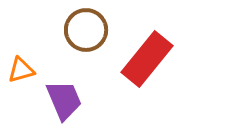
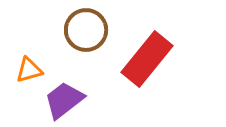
orange triangle: moved 8 px right
purple trapezoid: rotated 105 degrees counterclockwise
